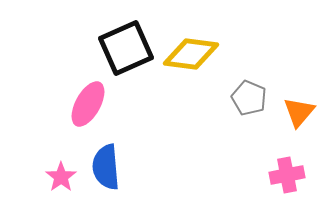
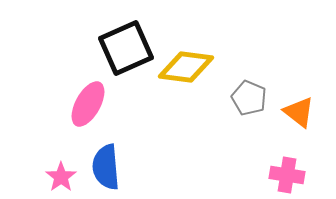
yellow diamond: moved 5 px left, 13 px down
orange triangle: rotated 32 degrees counterclockwise
pink cross: rotated 20 degrees clockwise
